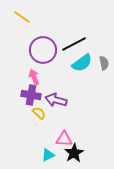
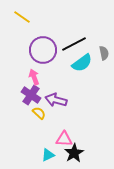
gray semicircle: moved 10 px up
purple cross: rotated 24 degrees clockwise
